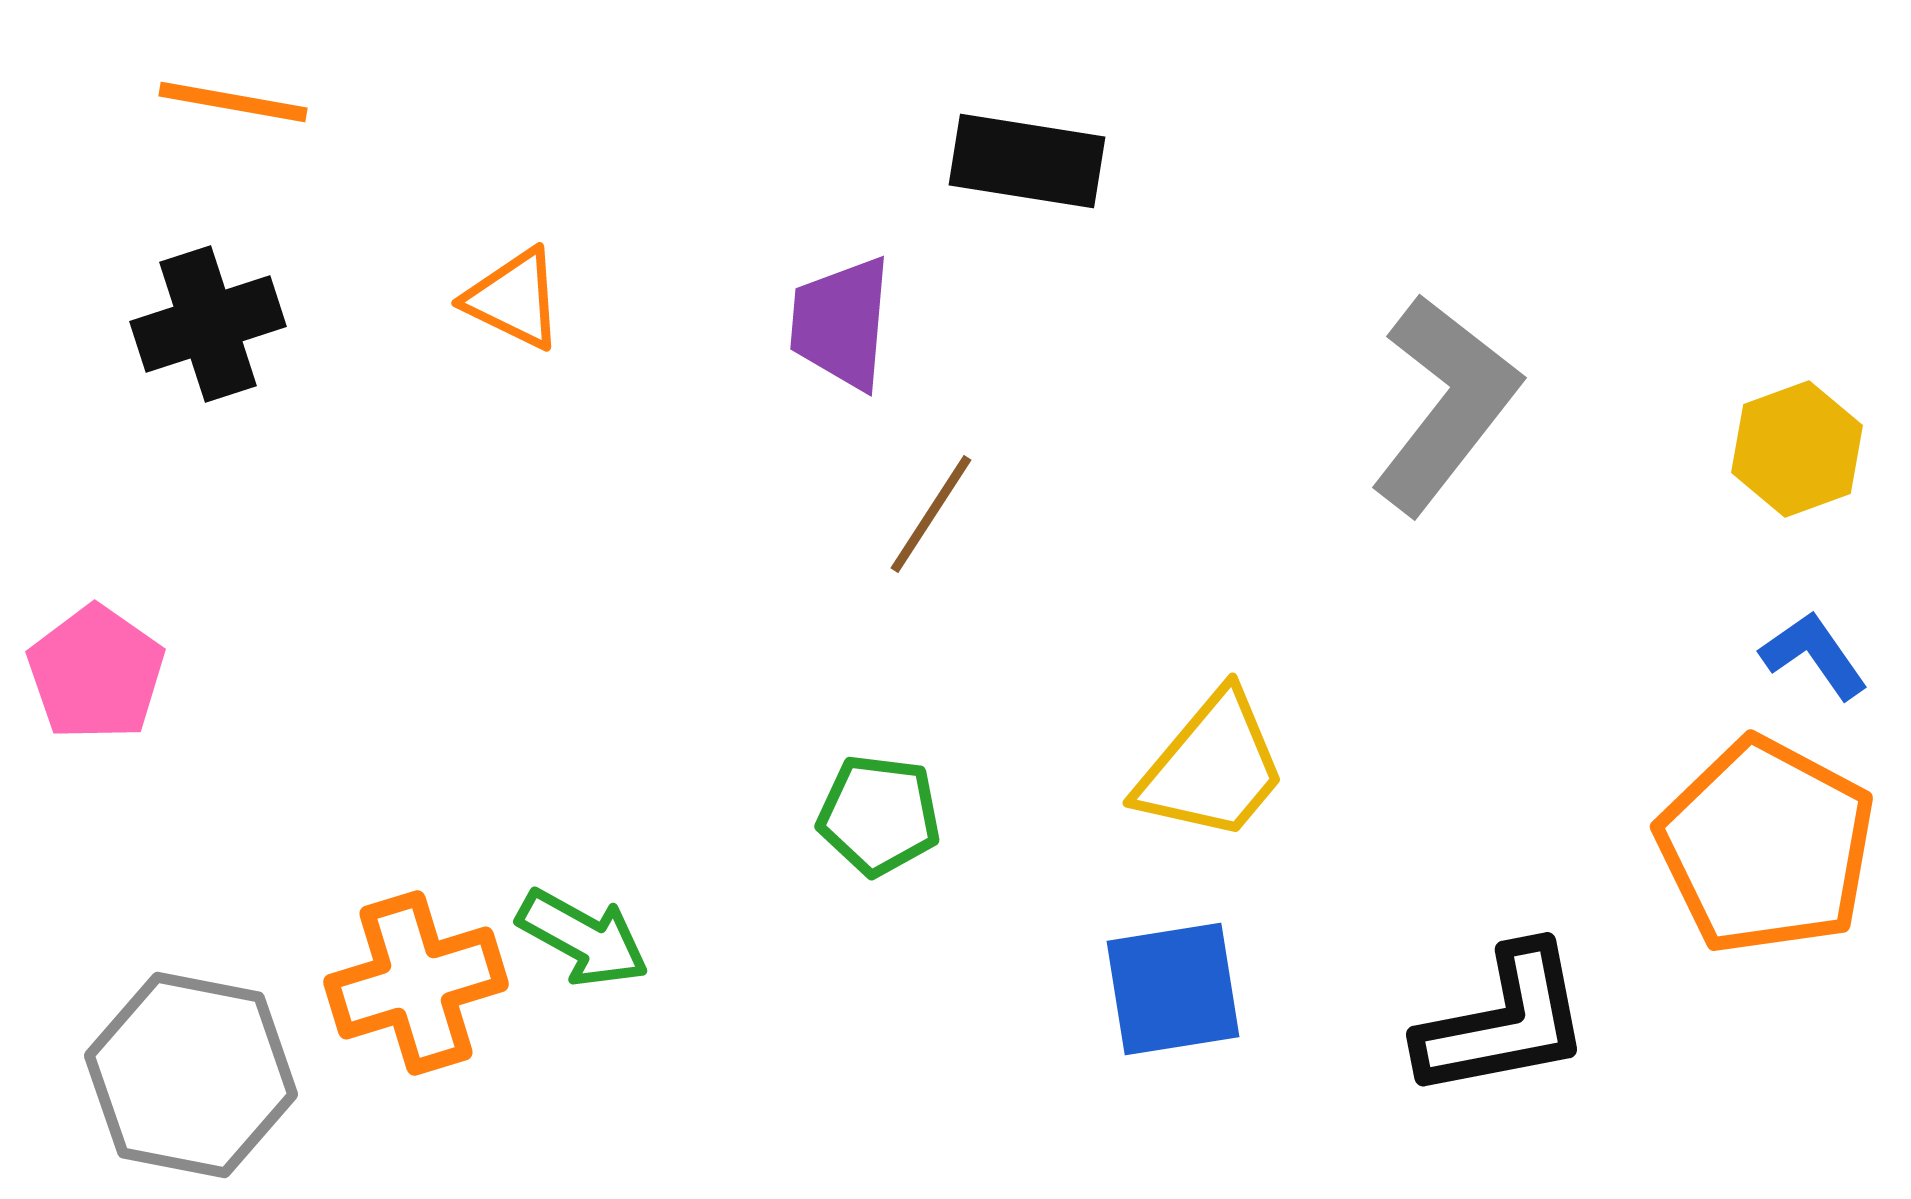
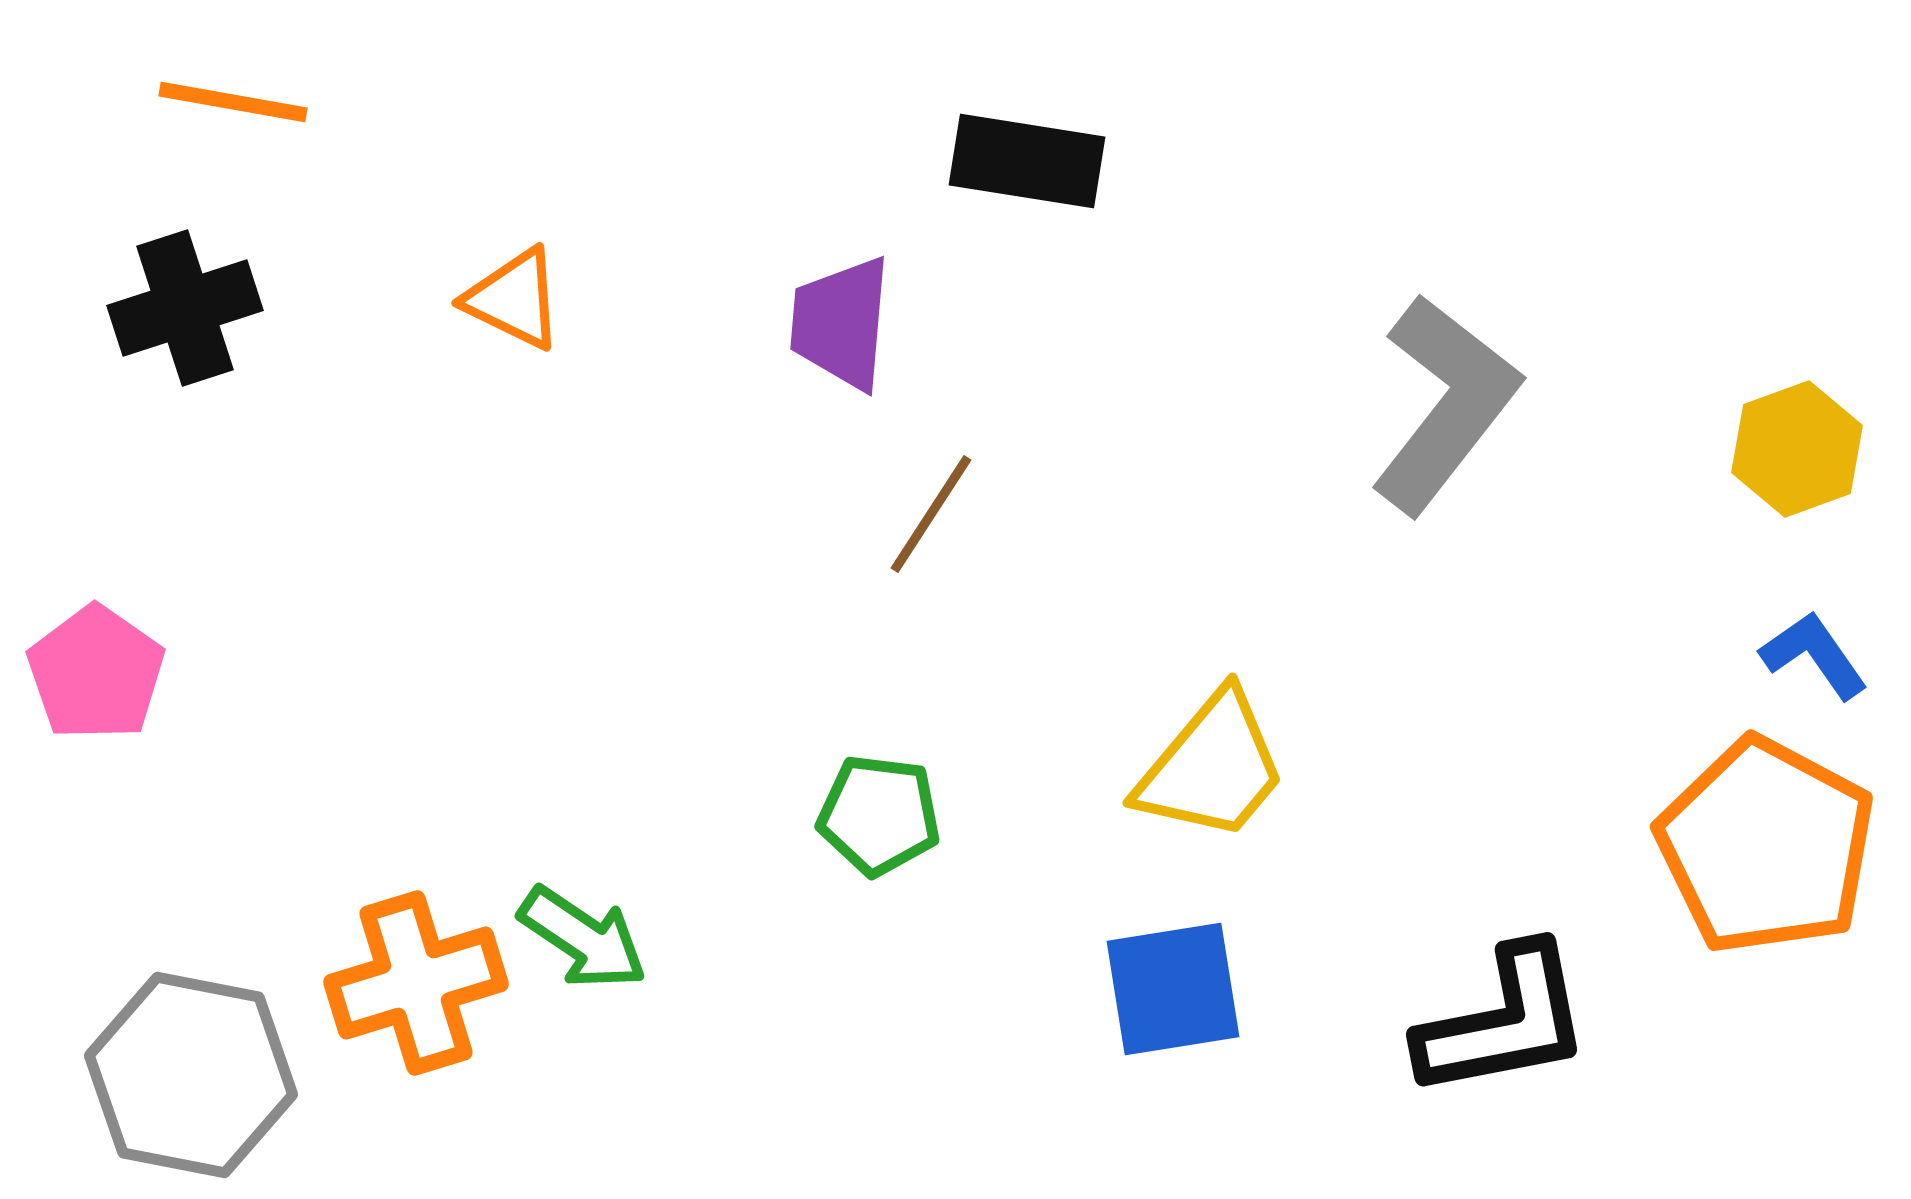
black cross: moved 23 px left, 16 px up
green arrow: rotated 5 degrees clockwise
